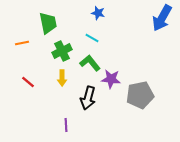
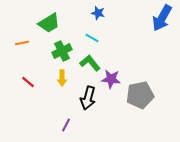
green trapezoid: moved 1 px right; rotated 70 degrees clockwise
purple line: rotated 32 degrees clockwise
